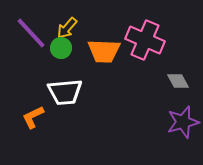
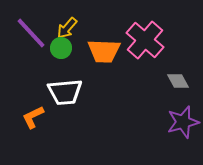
pink cross: rotated 18 degrees clockwise
